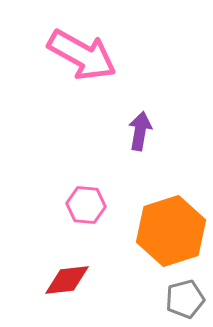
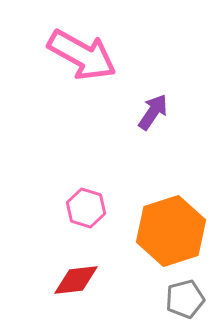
purple arrow: moved 13 px right, 19 px up; rotated 24 degrees clockwise
pink hexagon: moved 3 px down; rotated 12 degrees clockwise
red diamond: moved 9 px right
